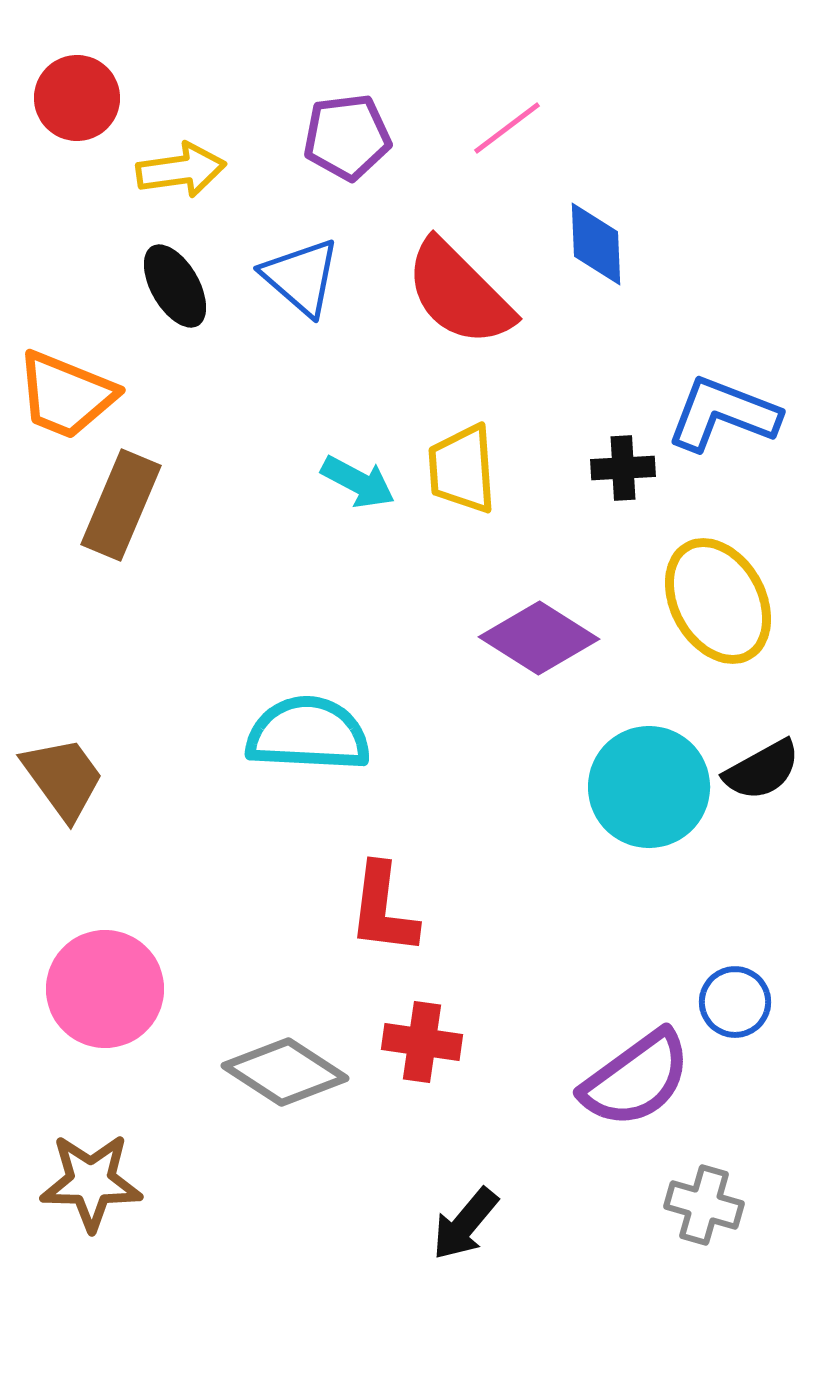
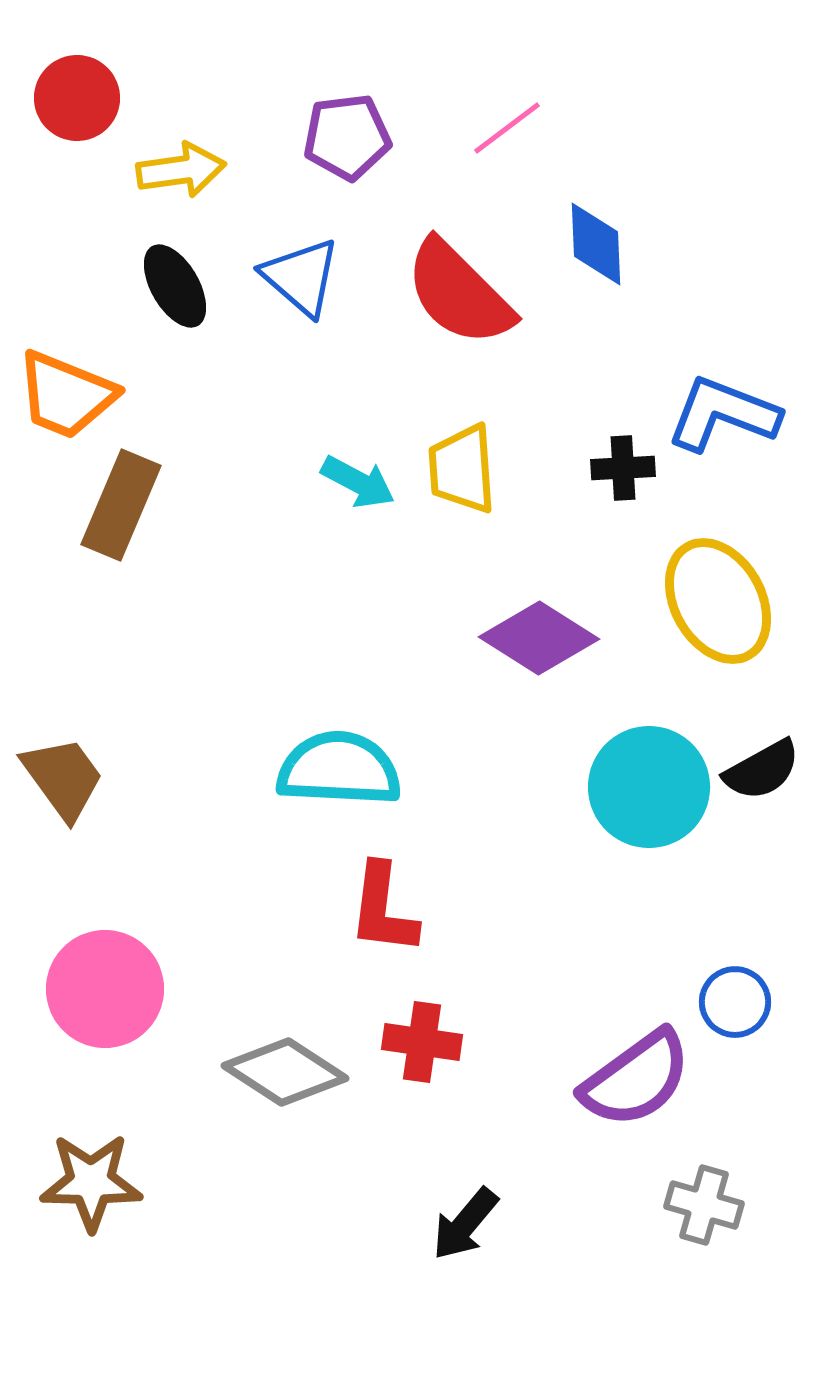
cyan semicircle: moved 31 px right, 35 px down
